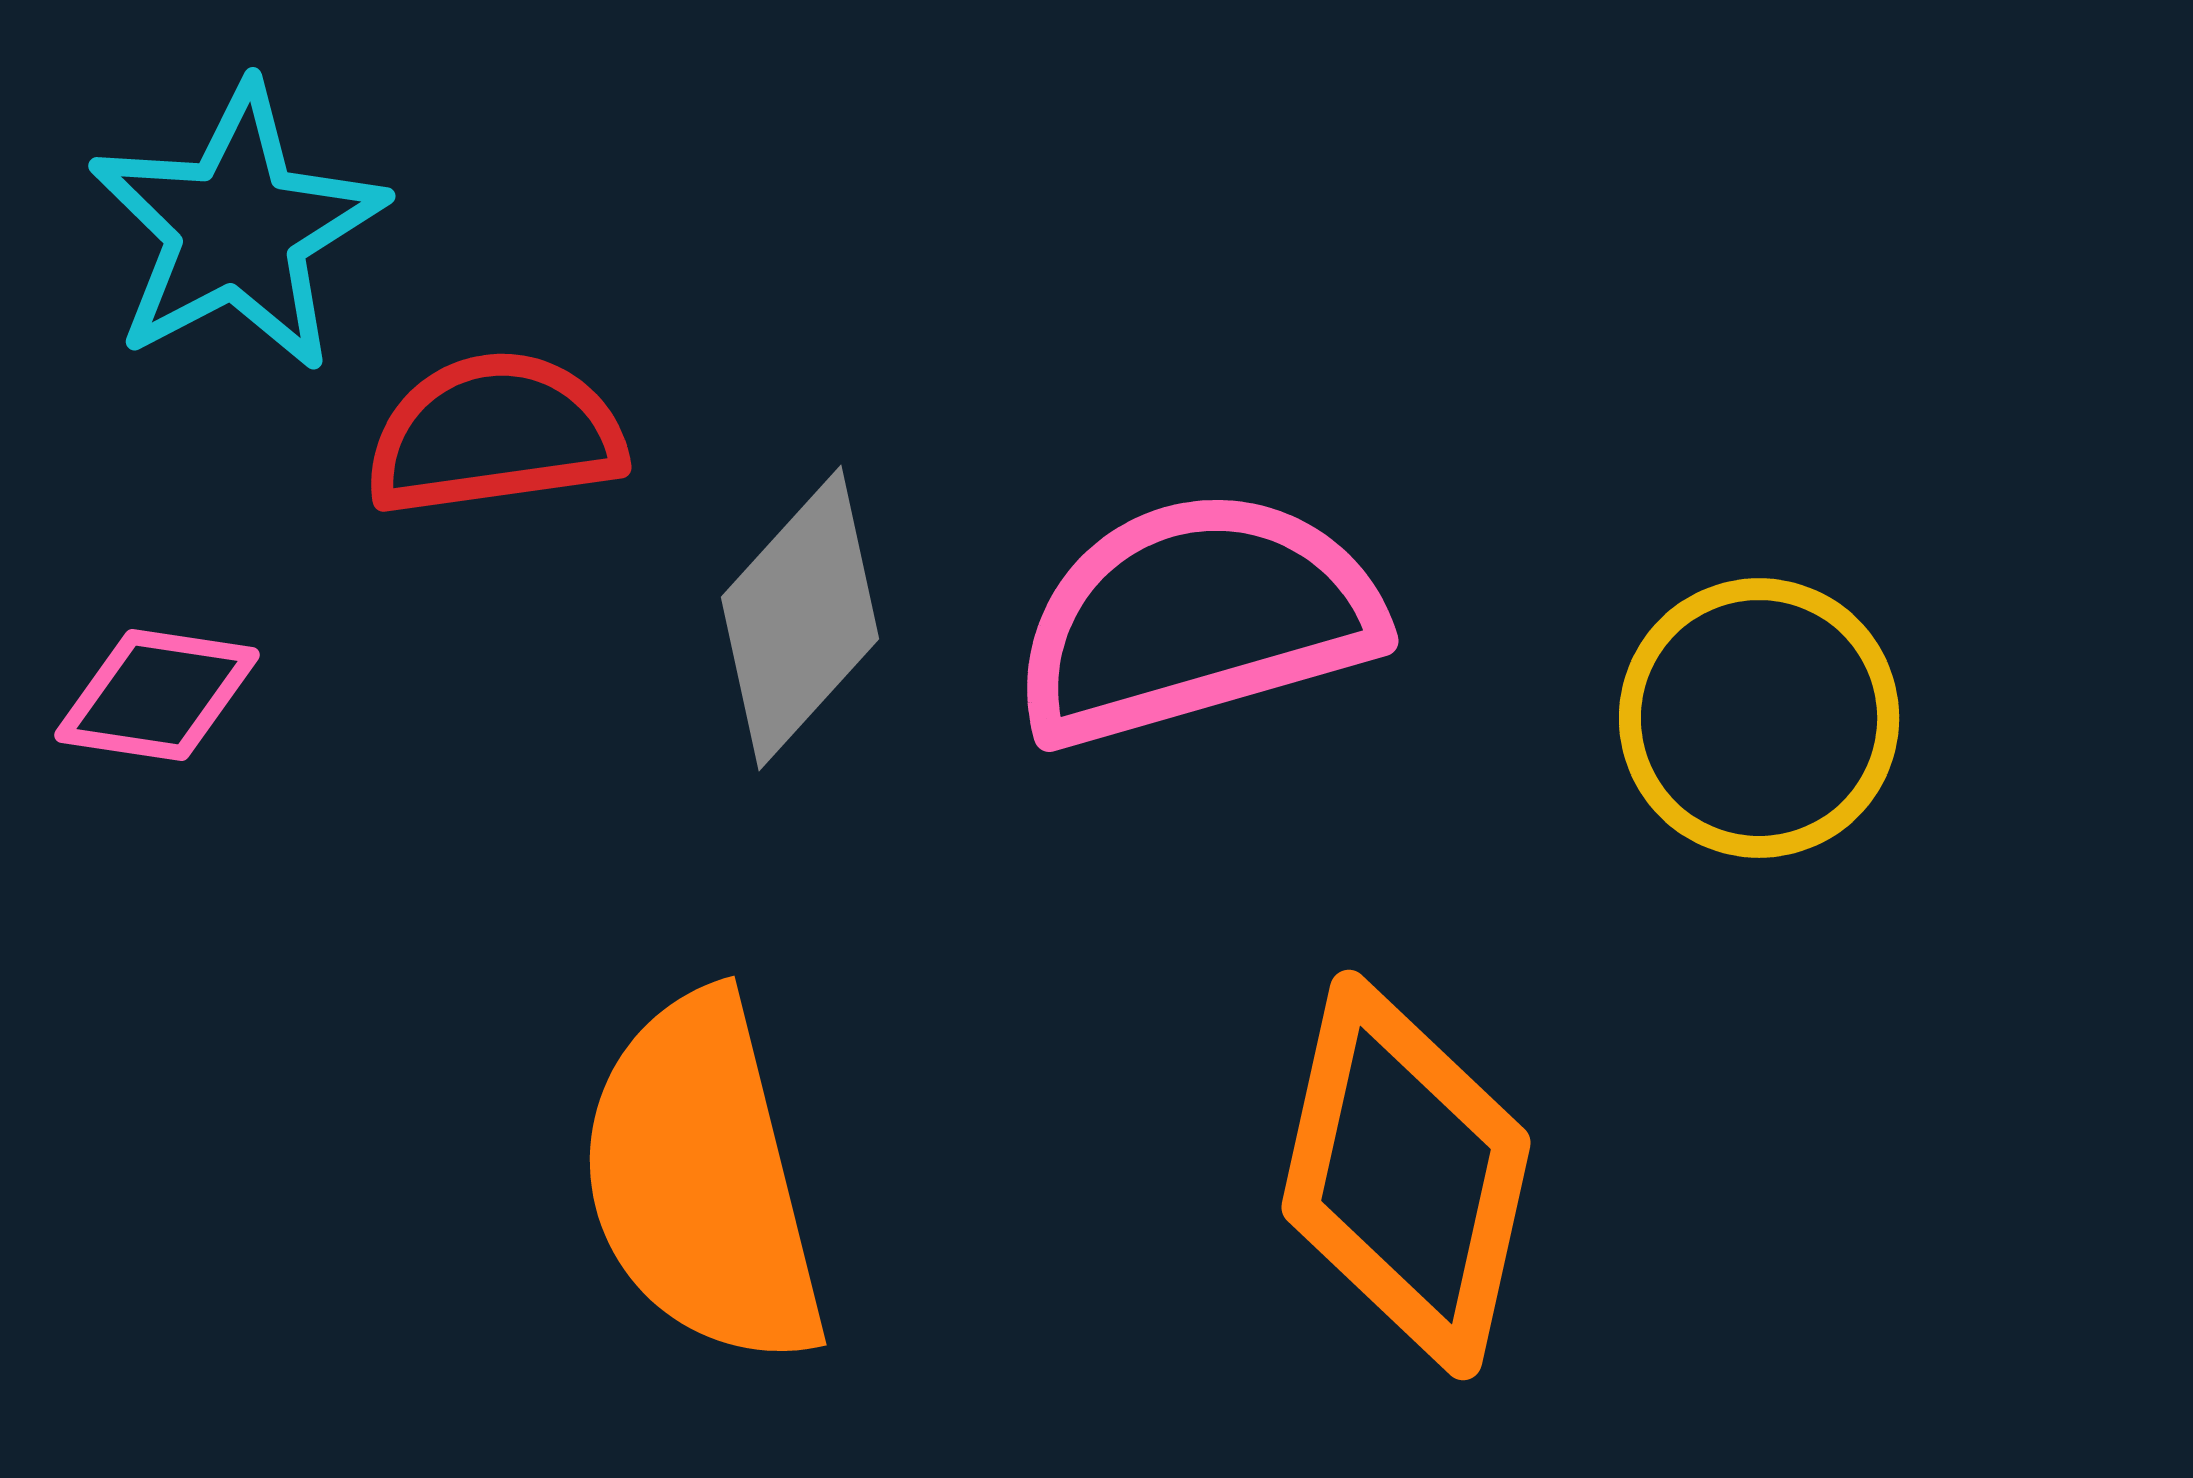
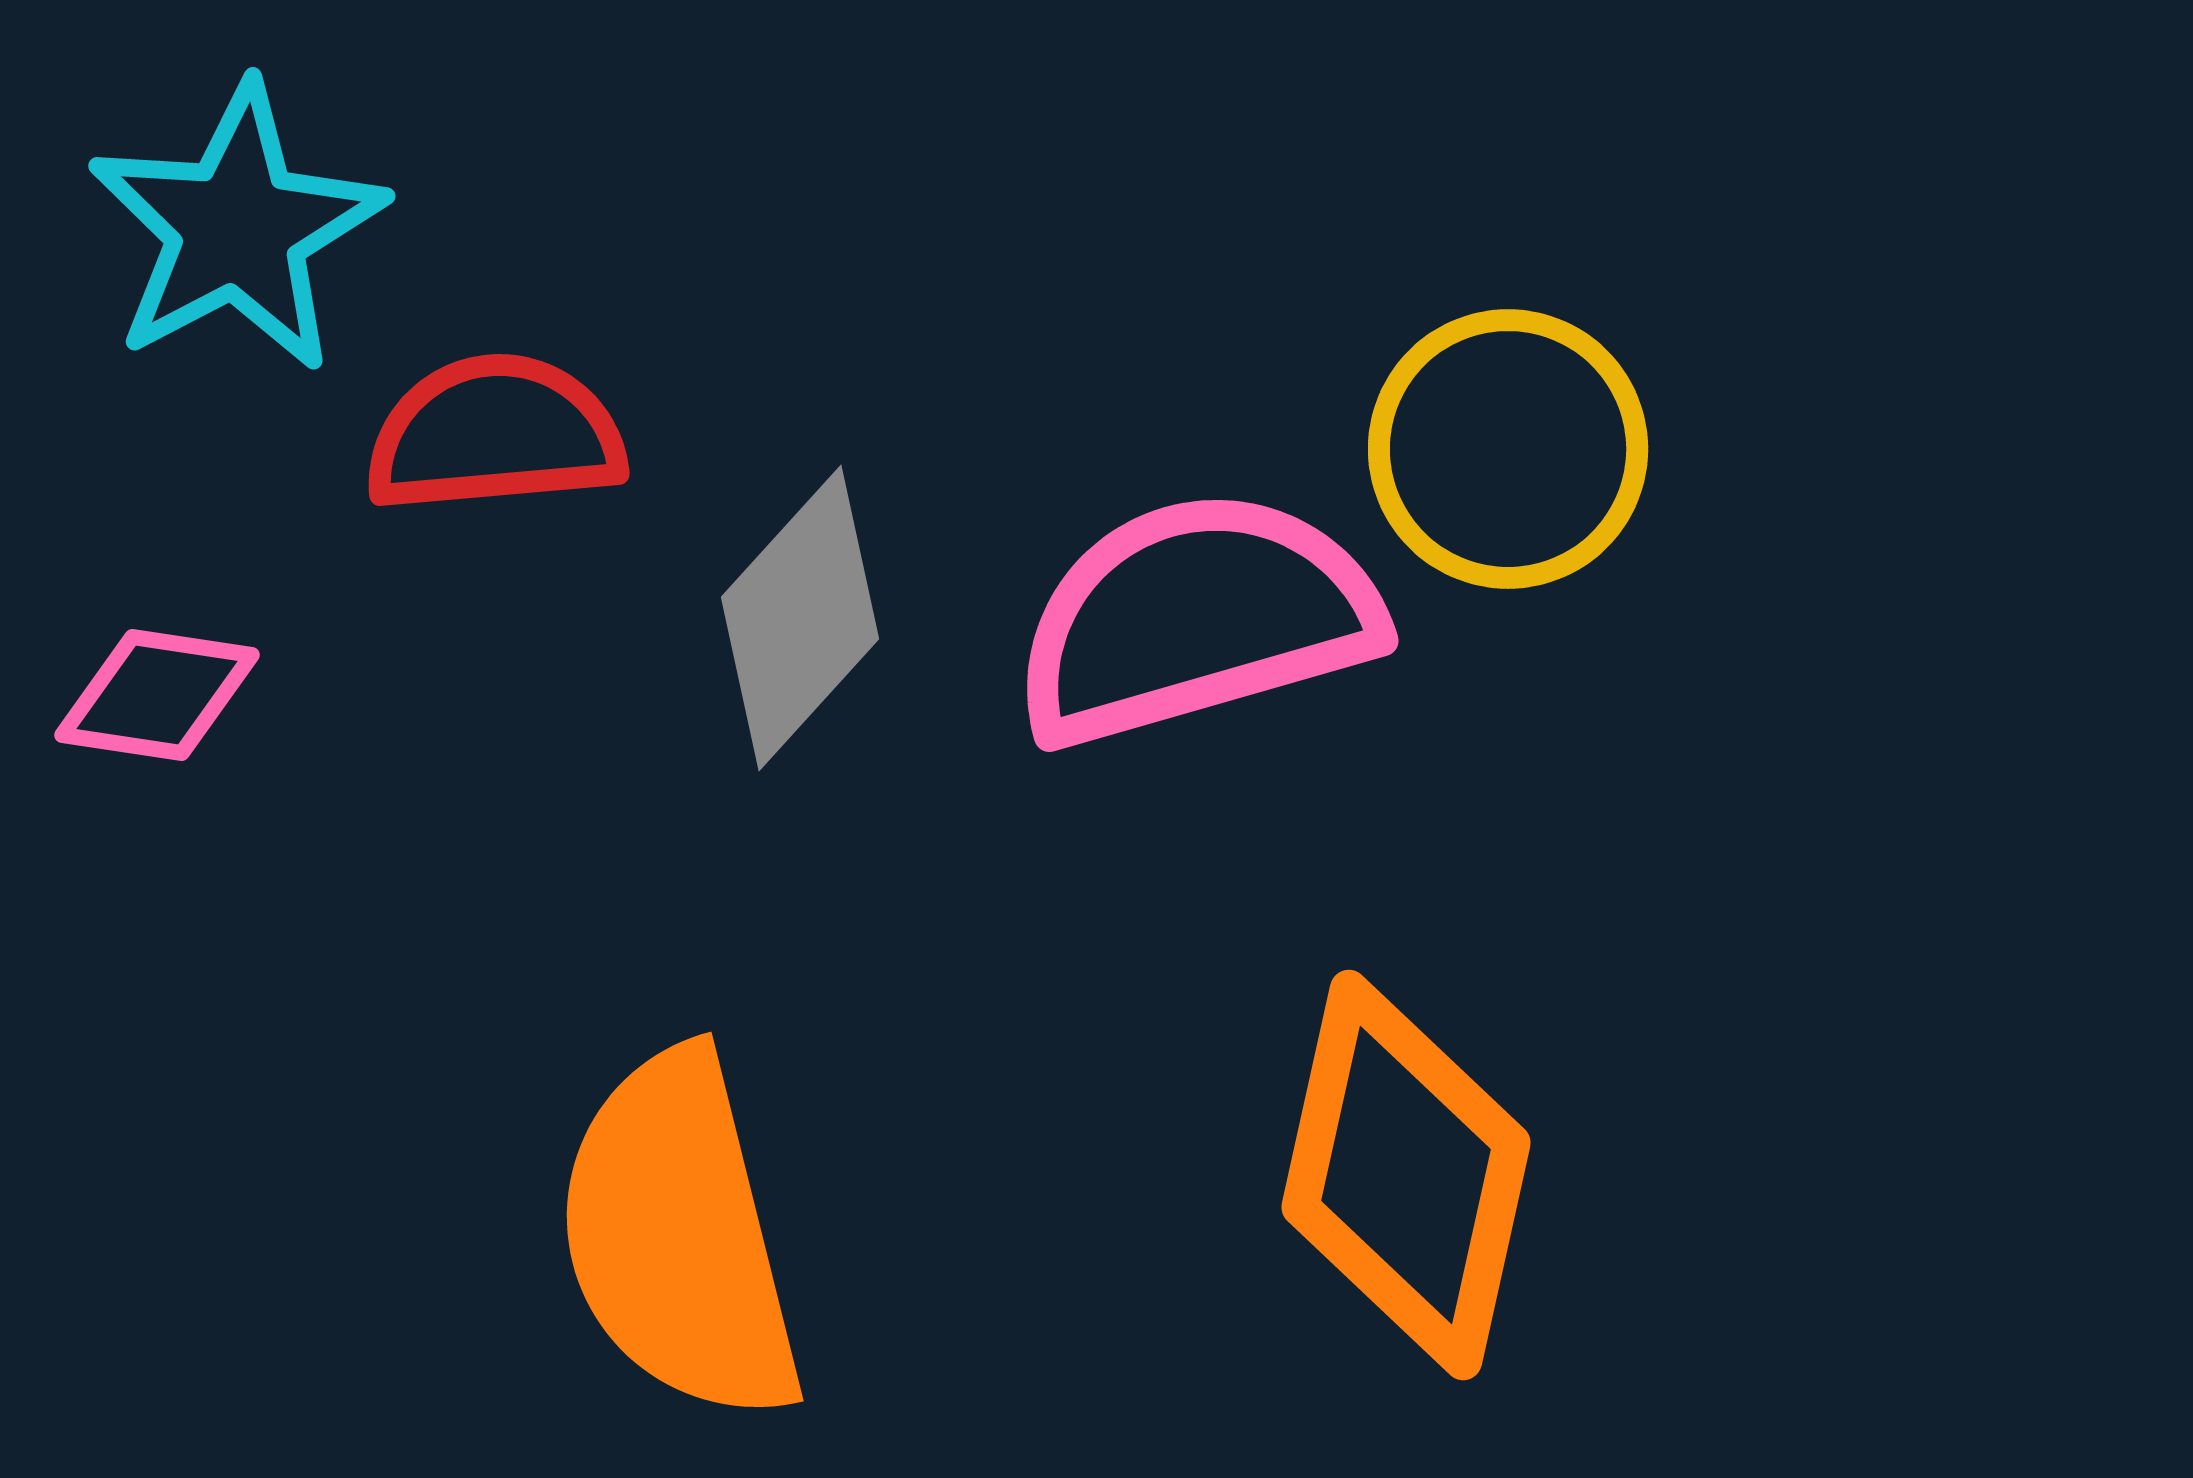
red semicircle: rotated 3 degrees clockwise
yellow circle: moved 251 px left, 269 px up
orange semicircle: moved 23 px left, 56 px down
